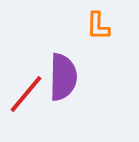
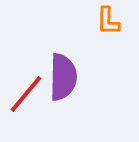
orange L-shape: moved 10 px right, 5 px up
